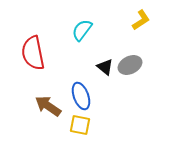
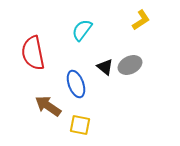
blue ellipse: moved 5 px left, 12 px up
